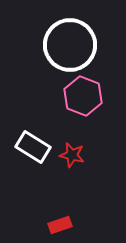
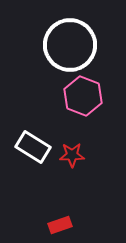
red star: rotated 15 degrees counterclockwise
